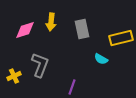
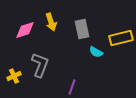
yellow arrow: rotated 24 degrees counterclockwise
cyan semicircle: moved 5 px left, 7 px up
